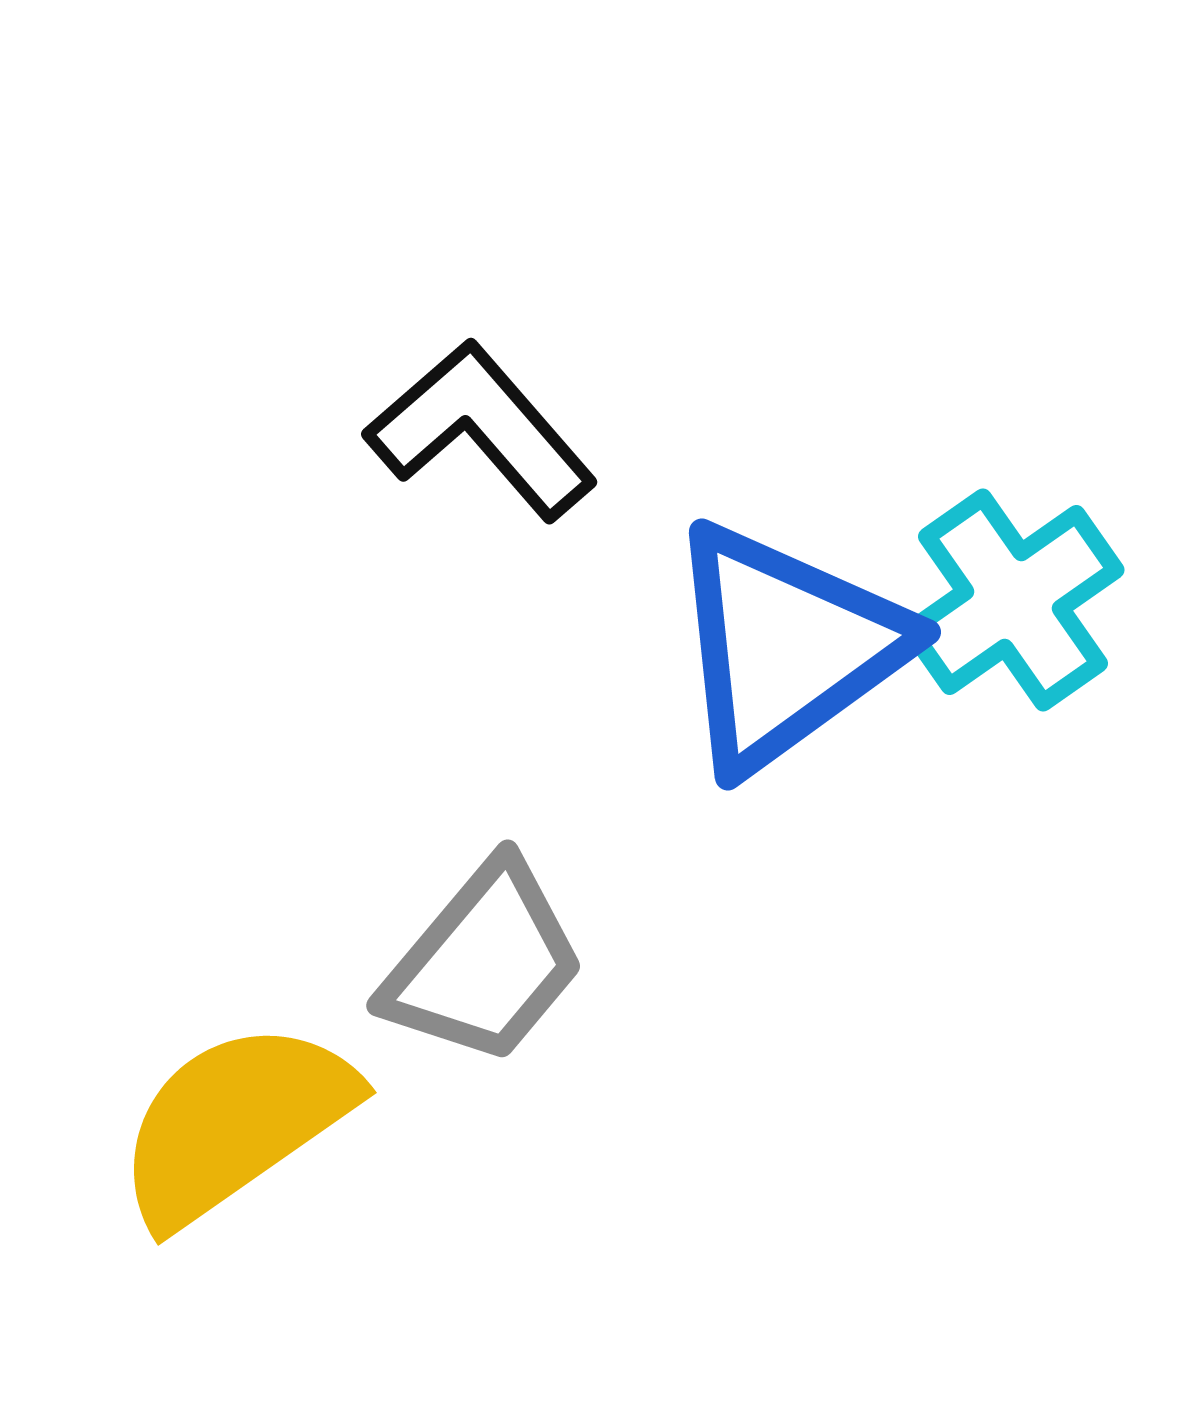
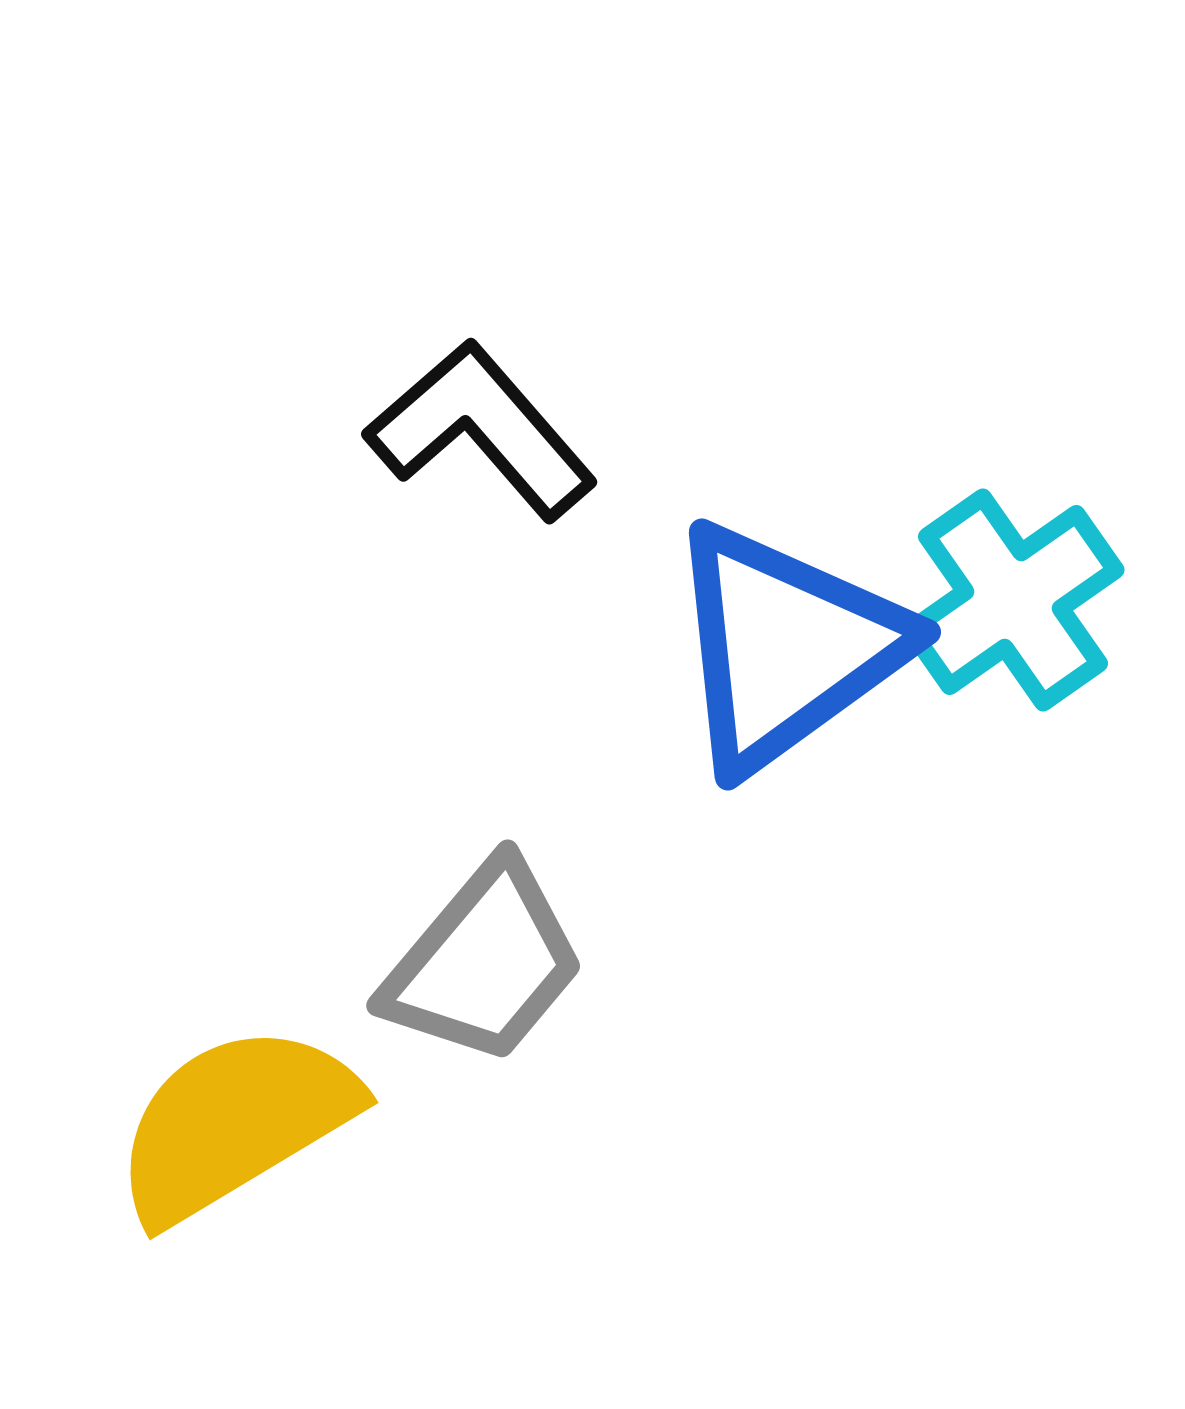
yellow semicircle: rotated 4 degrees clockwise
